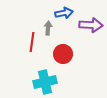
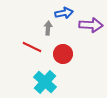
red line: moved 5 px down; rotated 72 degrees counterclockwise
cyan cross: rotated 35 degrees counterclockwise
